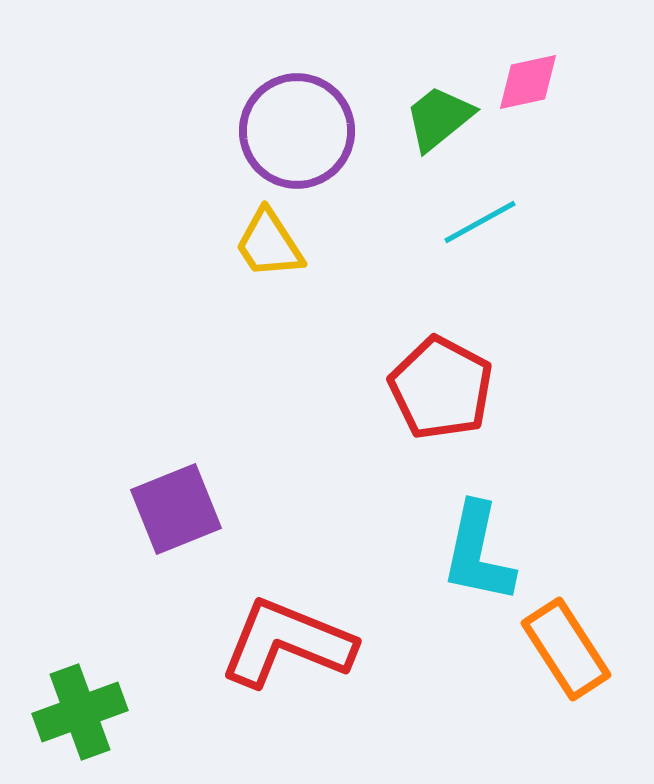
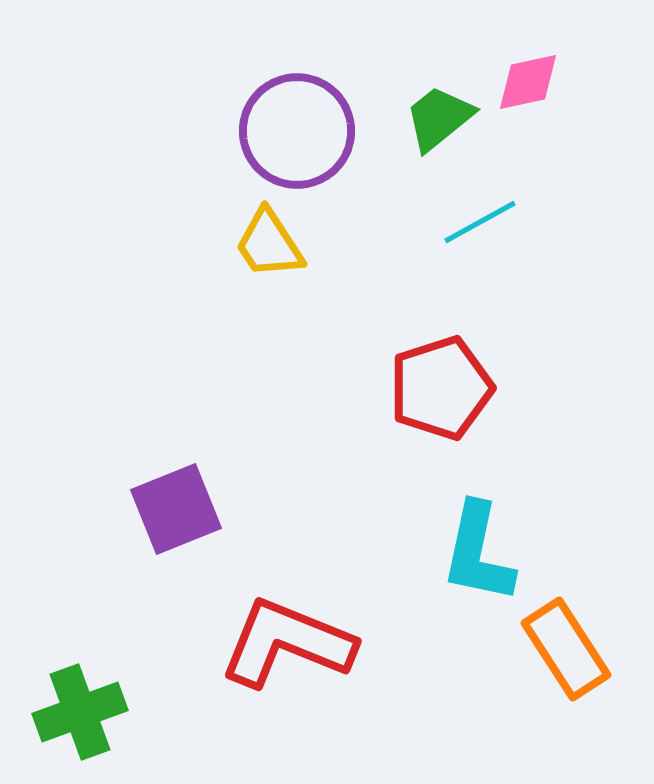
red pentagon: rotated 26 degrees clockwise
